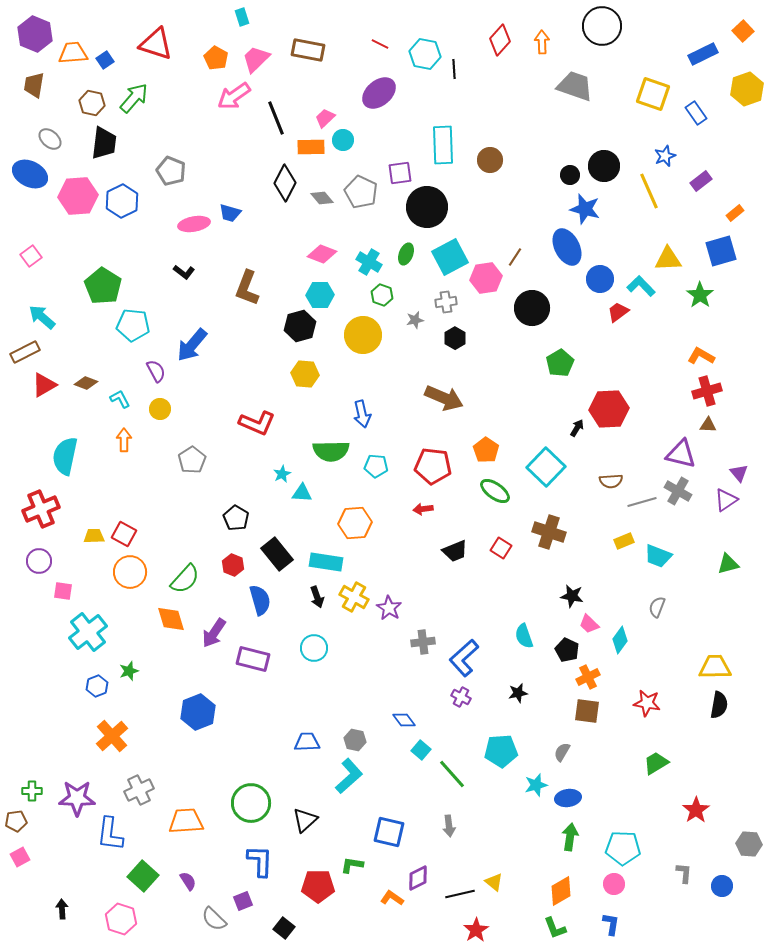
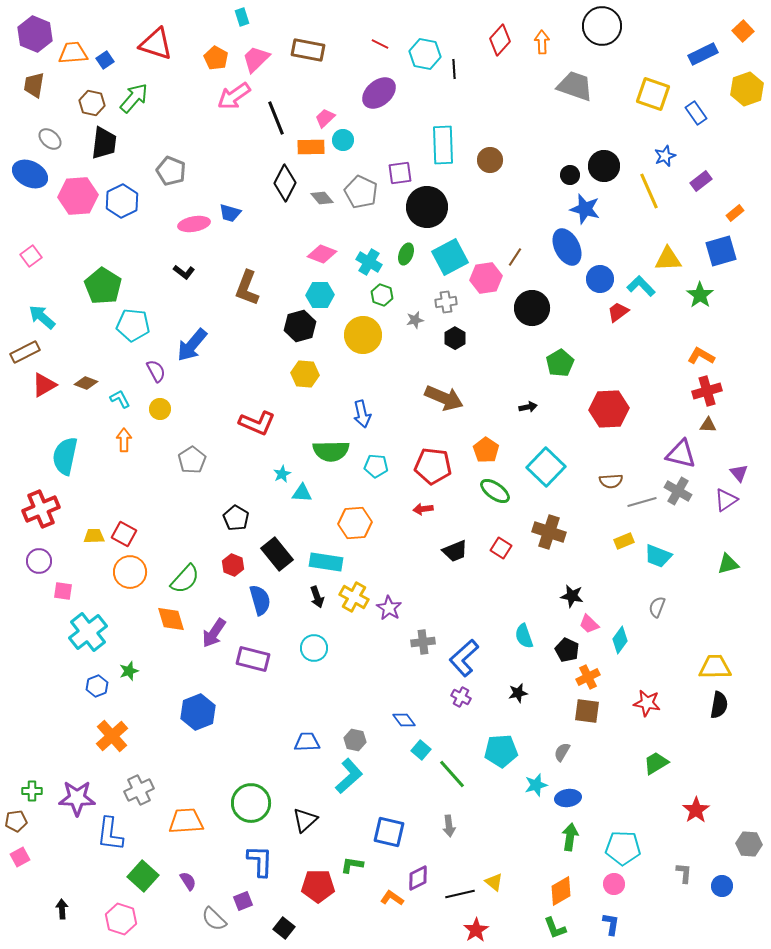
black arrow at (577, 428): moved 49 px left, 21 px up; rotated 48 degrees clockwise
